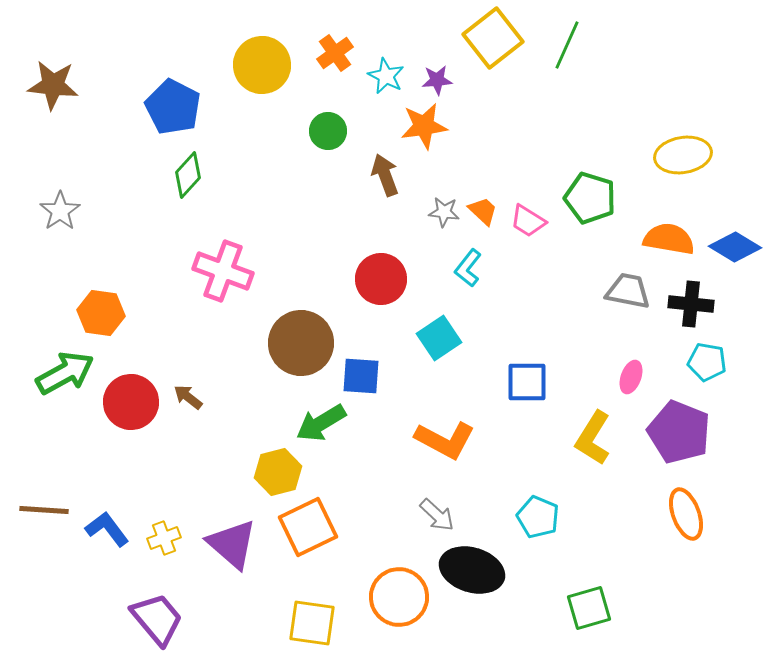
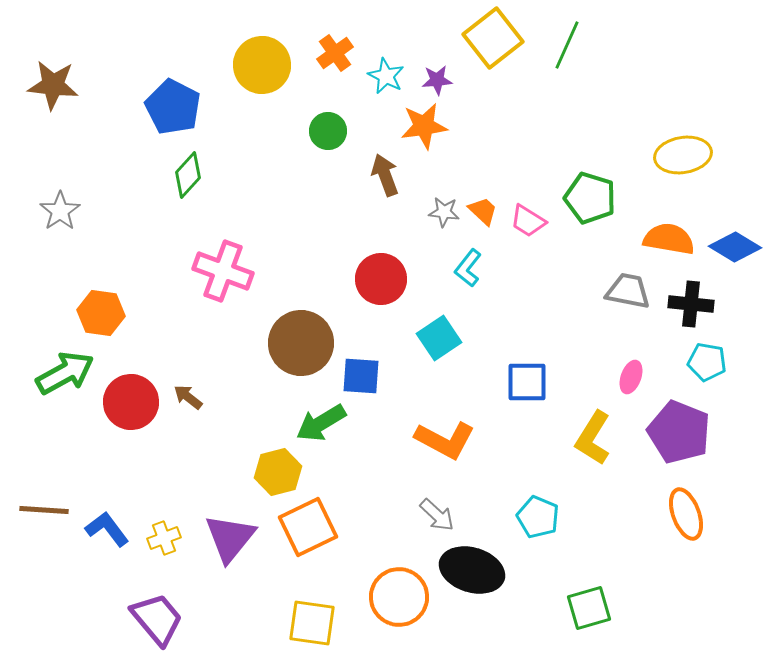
purple triangle at (232, 544): moved 2 px left, 6 px up; rotated 28 degrees clockwise
